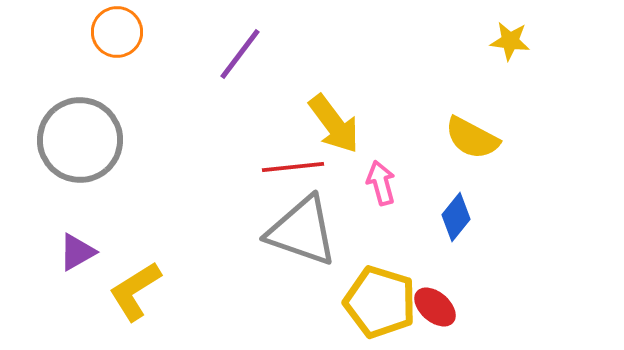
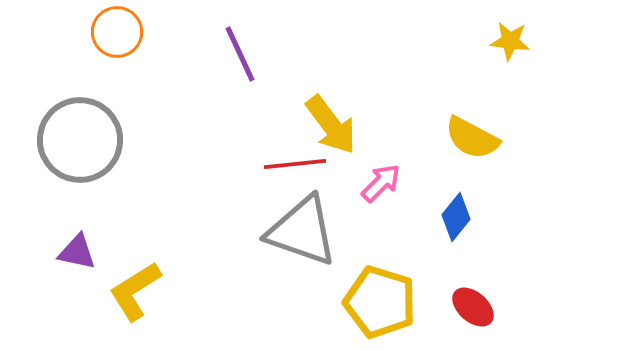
purple line: rotated 62 degrees counterclockwise
yellow arrow: moved 3 px left, 1 px down
red line: moved 2 px right, 3 px up
pink arrow: rotated 60 degrees clockwise
purple triangle: rotated 42 degrees clockwise
red ellipse: moved 38 px right
